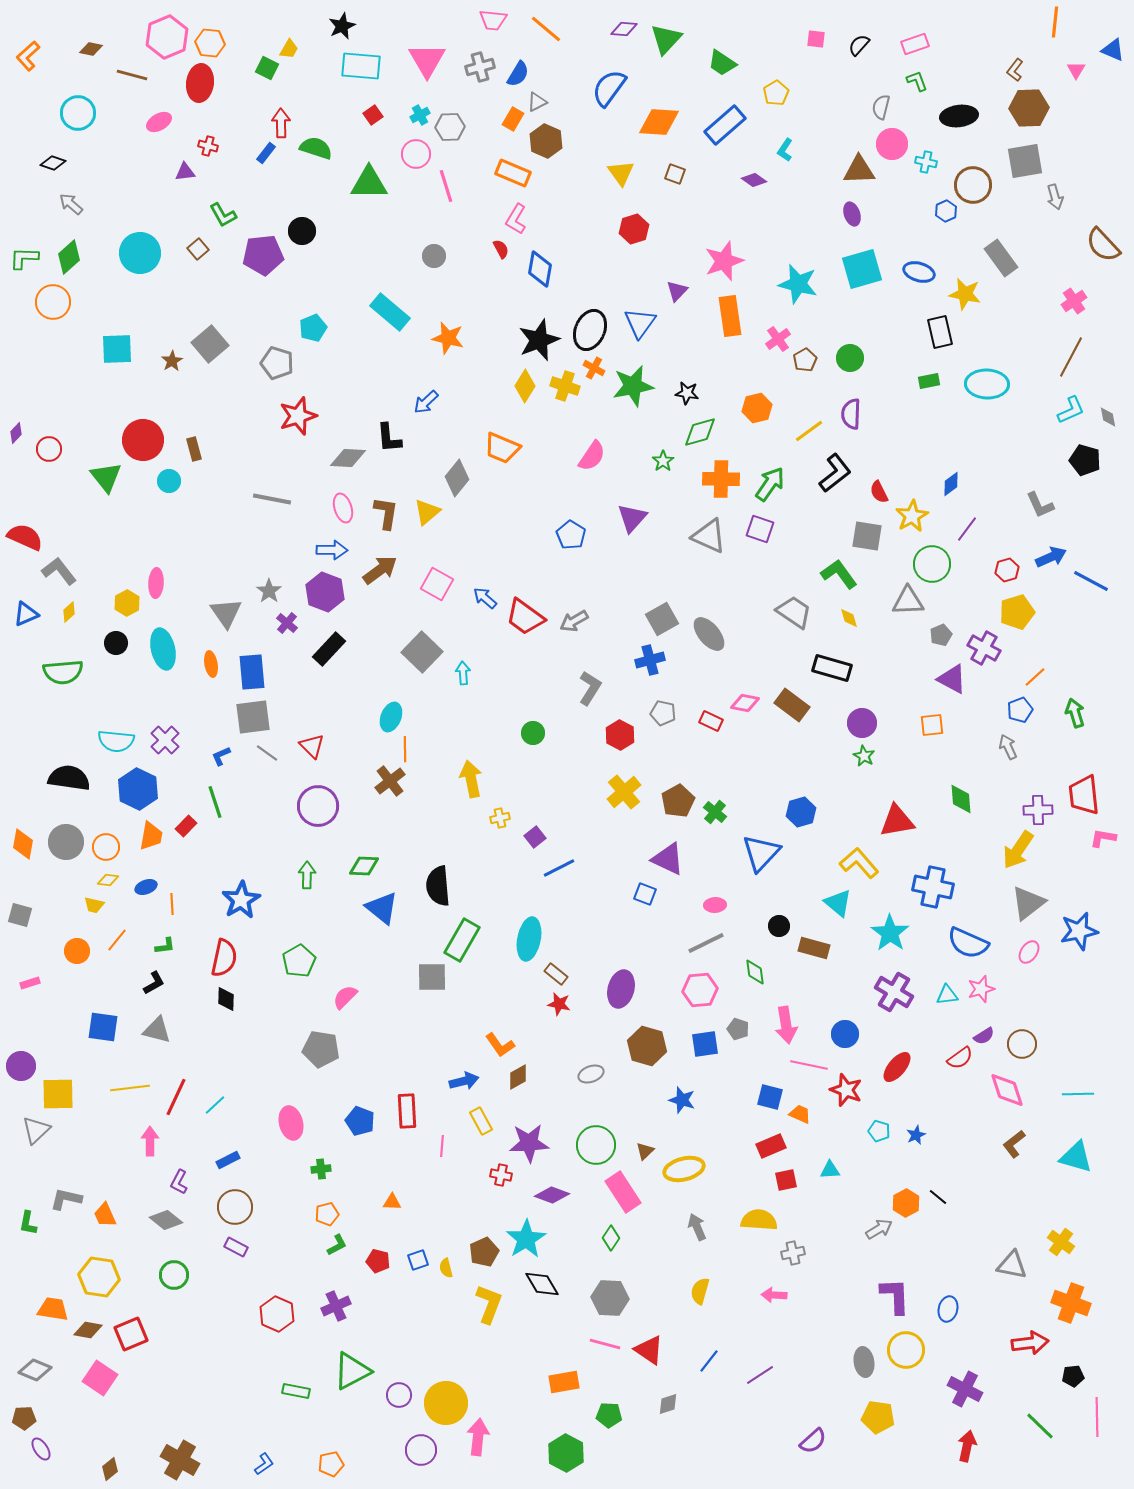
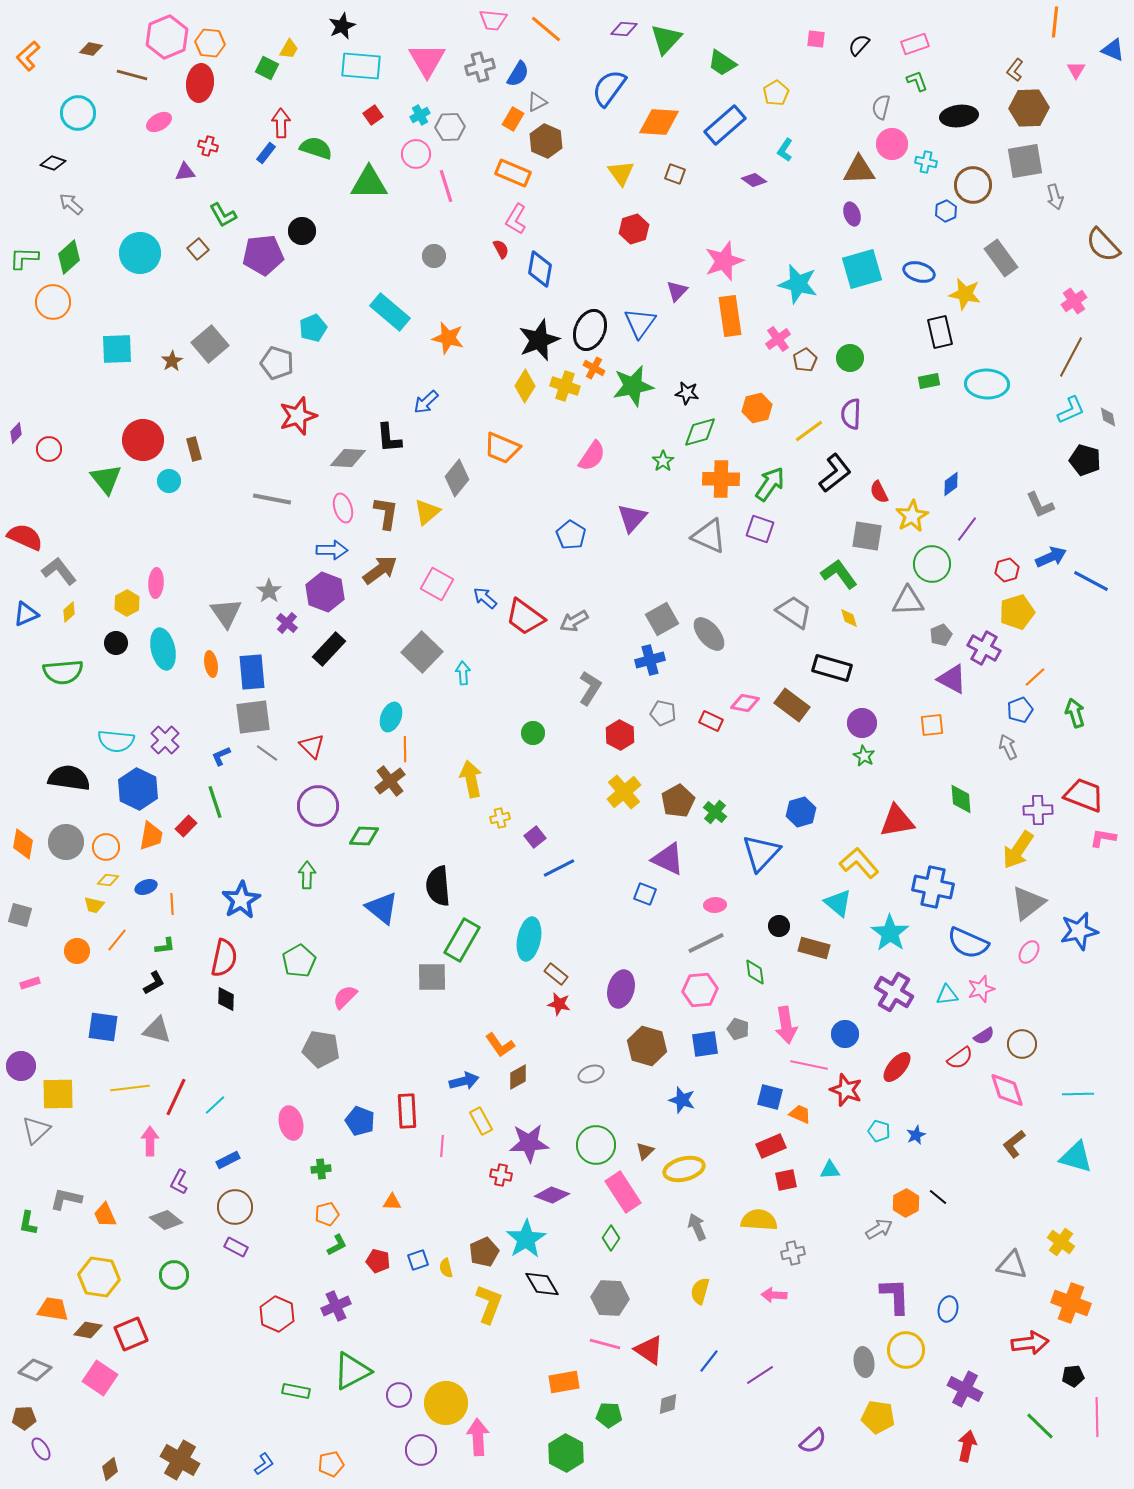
green triangle at (106, 477): moved 2 px down
red trapezoid at (1084, 795): rotated 117 degrees clockwise
green diamond at (364, 866): moved 30 px up
pink arrow at (478, 1437): rotated 9 degrees counterclockwise
